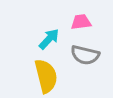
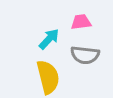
gray semicircle: rotated 8 degrees counterclockwise
yellow semicircle: moved 2 px right, 1 px down
